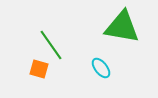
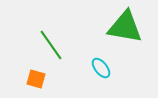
green triangle: moved 3 px right
orange square: moved 3 px left, 10 px down
